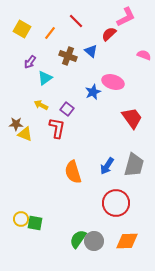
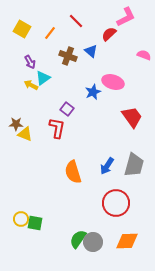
purple arrow: rotated 64 degrees counterclockwise
cyan triangle: moved 2 px left
yellow arrow: moved 10 px left, 20 px up
red trapezoid: moved 1 px up
gray circle: moved 1 px left, 1 px down
